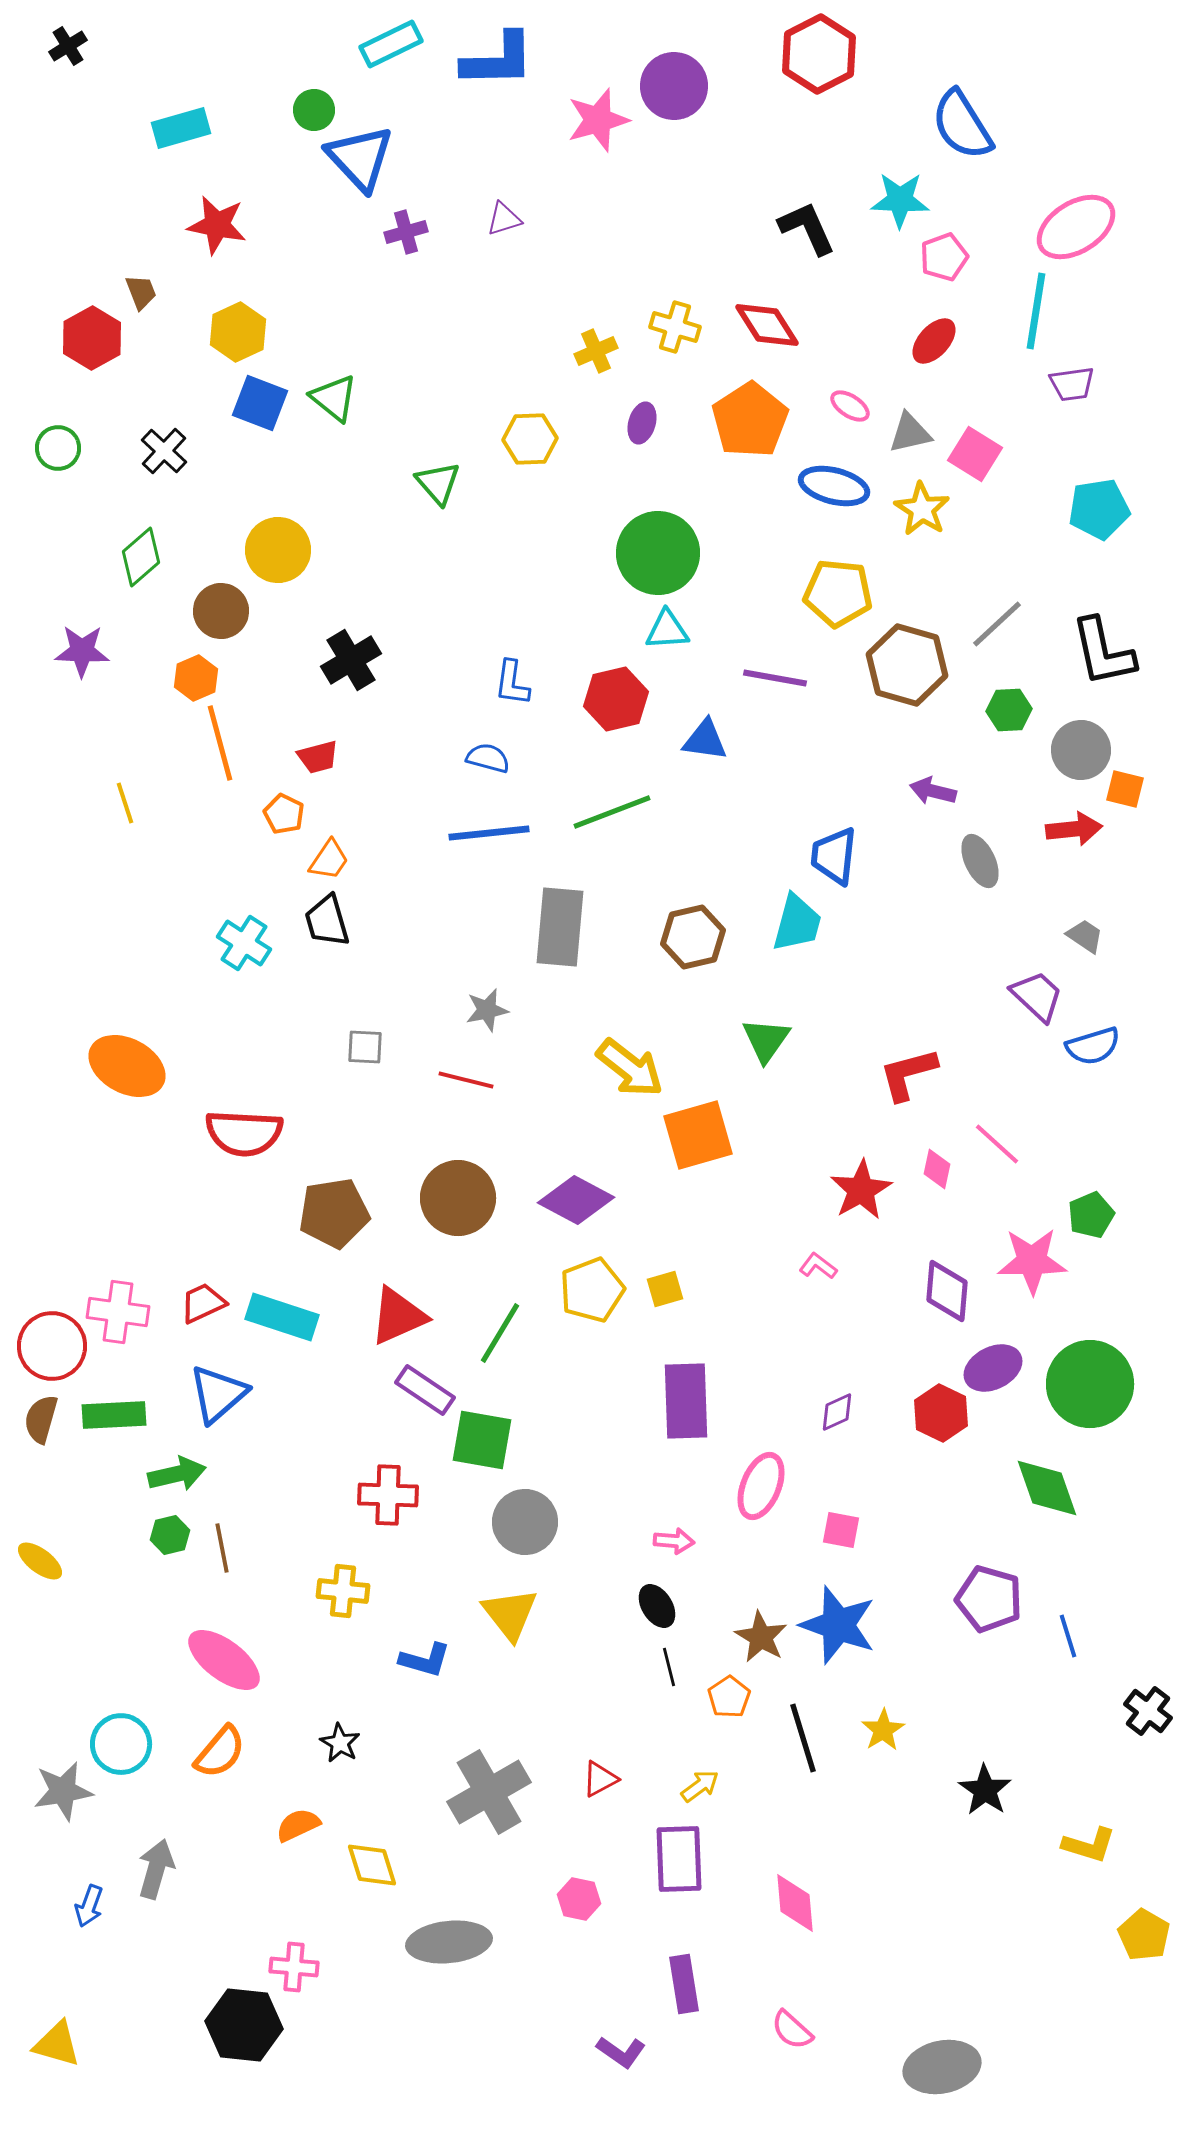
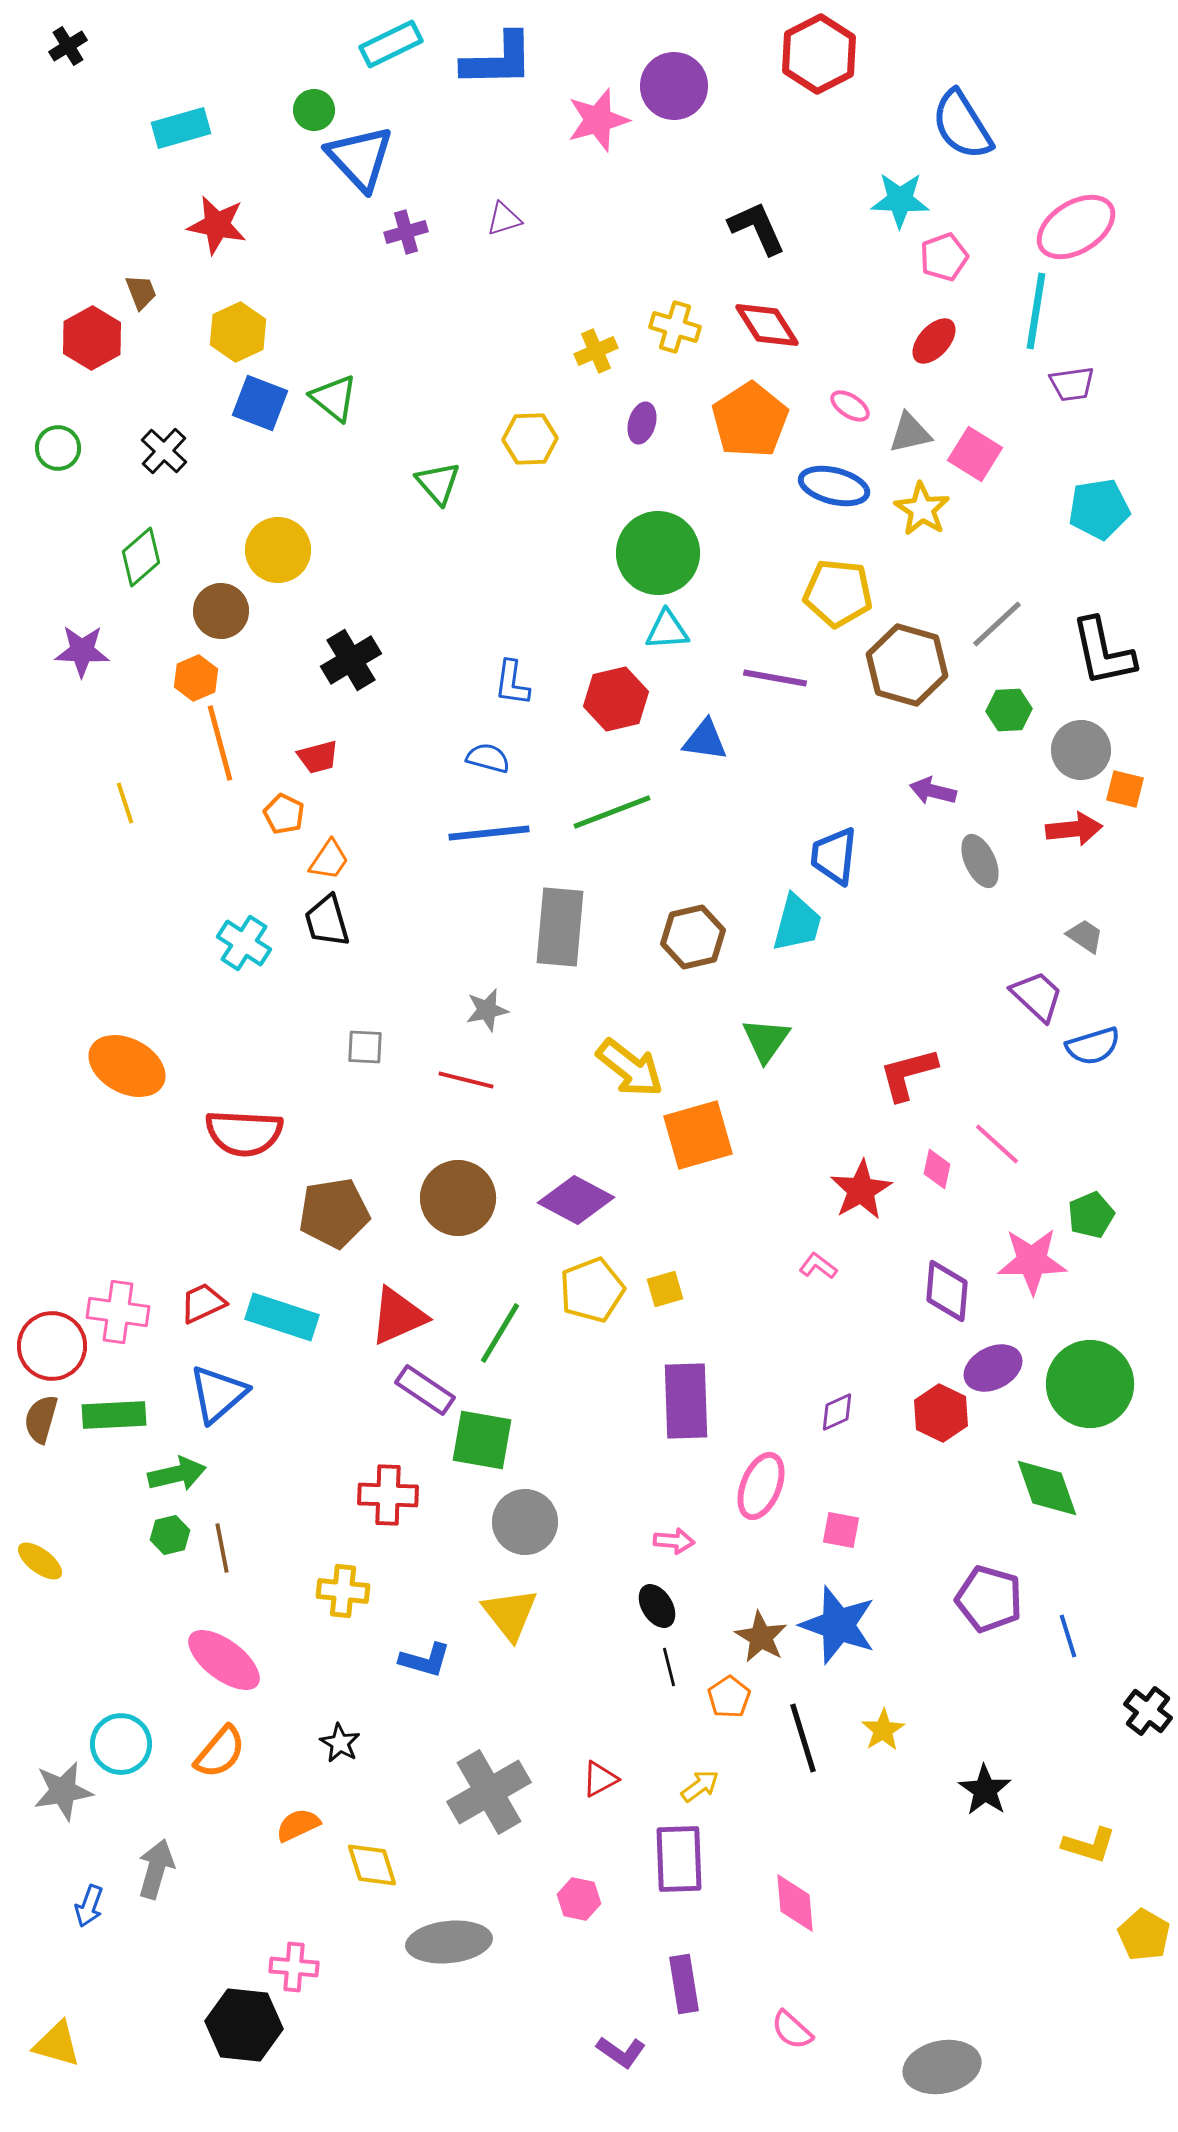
black L-shape at (807, 228): moved 50 px left
